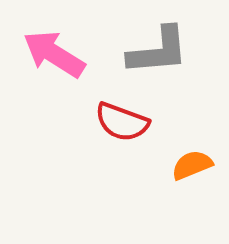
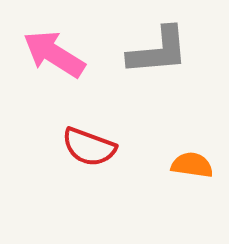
red semicircle: moved 33 px left, 25 px down
orange semicircle: rotated 30 degrees clockwise
